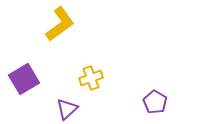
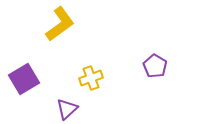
purple pentagon: moved 36 px up
